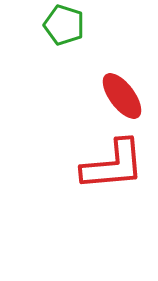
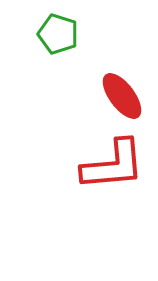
green pentagon: moved 6 px left, 9 px down
